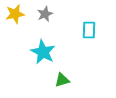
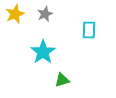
yellow star: rotated 12 degrees counterclockwise
cyan star: rotated 10 degrees clockwise
